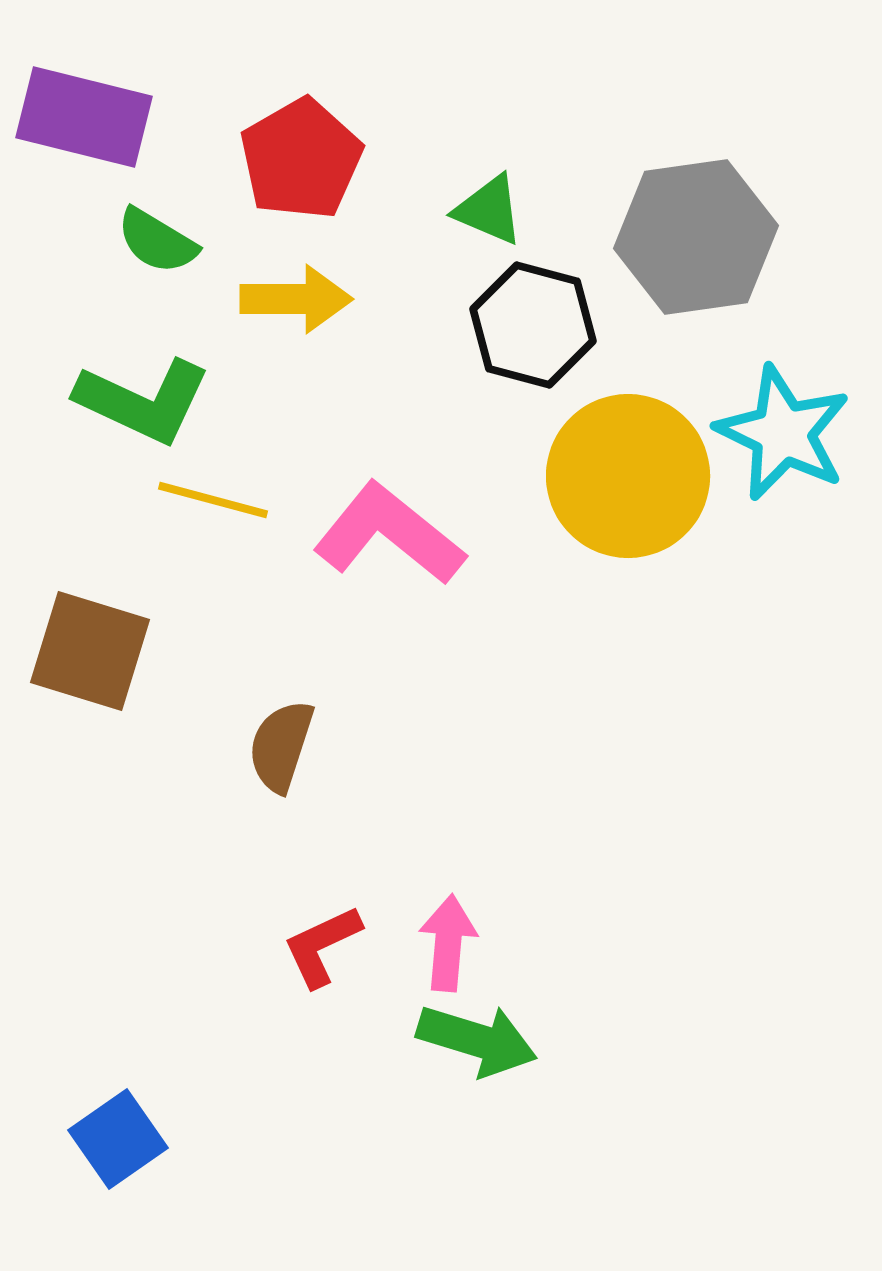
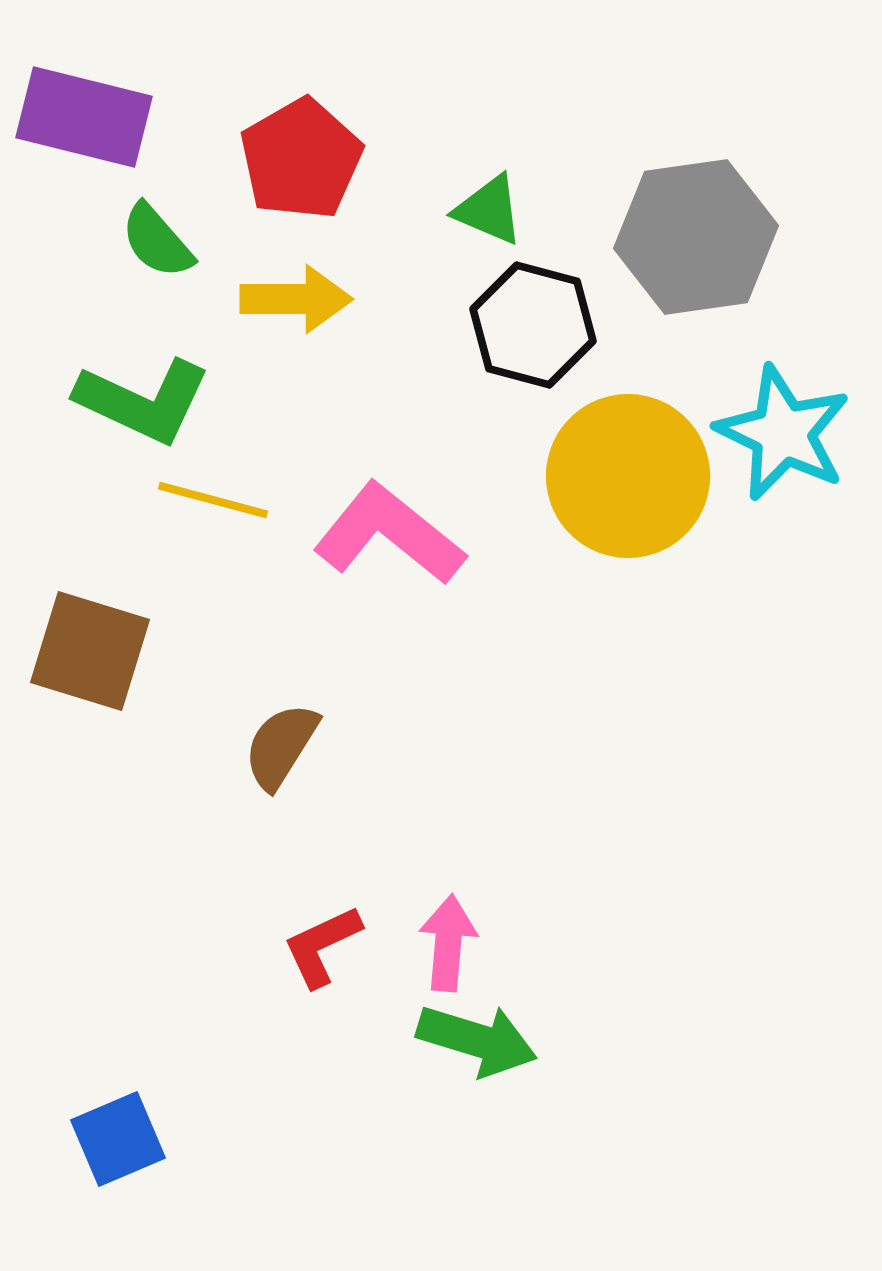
green semicircle: rotated 18 degrees clockwise
brown semicircle: rotated 14 degrees clockwise
blue square: rotated 12 degrees clockwise
